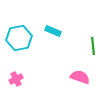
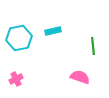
cyan rectangle: rotated 35 degrees counterclockwise
